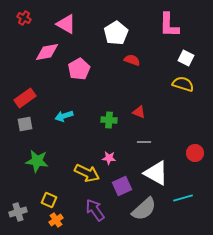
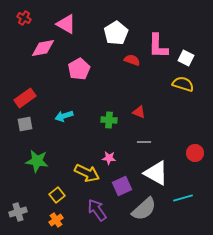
pink L-shape: moved 11 px left, 21 px down
pink diamond: moved 4 px left, 4 px up
yellow square: moved 8 px right, 5 px up; rotated 28 degrees clockwise
purple arrow: moved 2 px right
